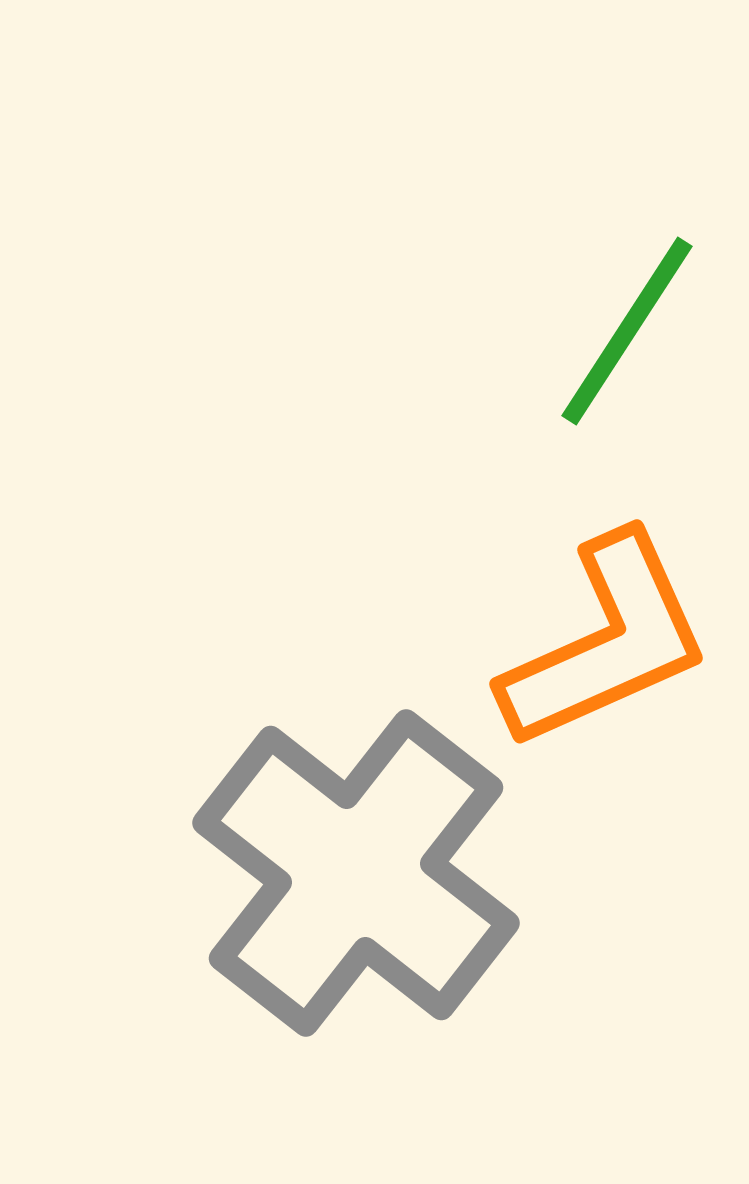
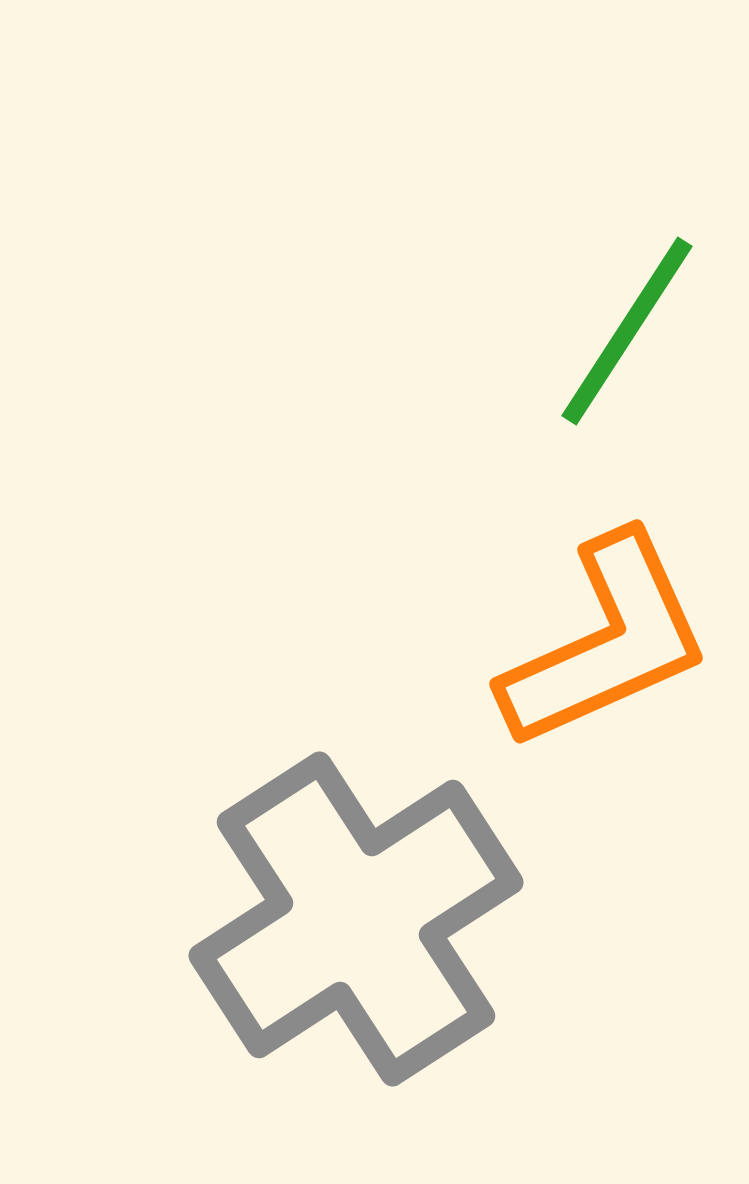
gray cross: moved 46 px down; rotated 19 degrees clockwise
